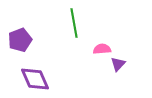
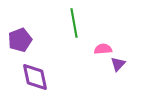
pink semicircle: moved 1 px right
purple diamond: moved 2 px up; rotated 12 degrees clockwise
